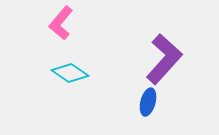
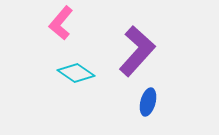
purple L-shape: moved 27 px left, 8 px up
cyan diamond: moved 6 px right
